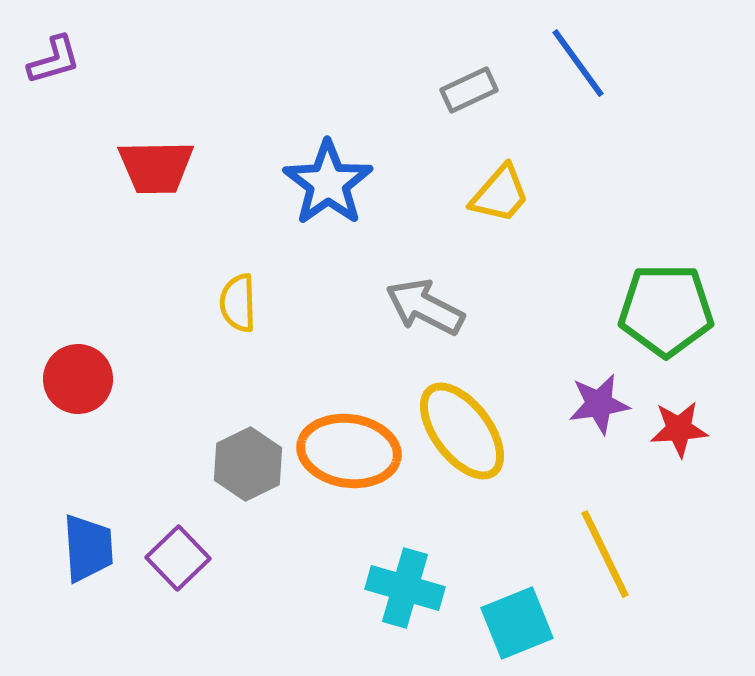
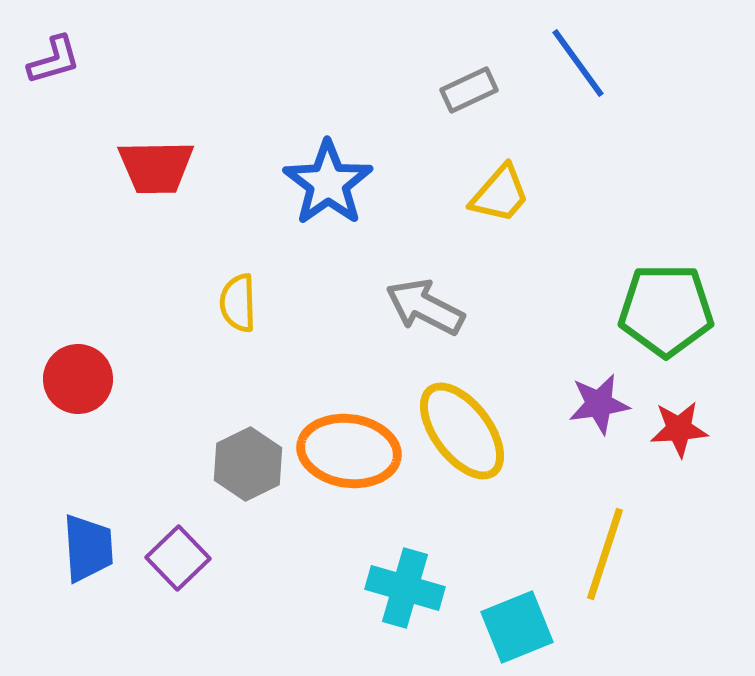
yellow line: rotated 44 degrees clockwise
cyan square: moved 4 px down
